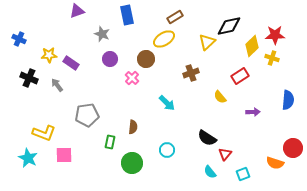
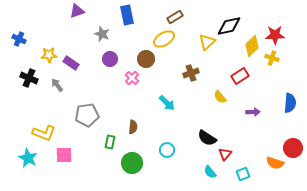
blue semicircle: moved 2 px right, 3 px down
